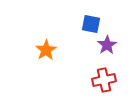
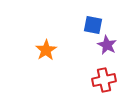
blue square: moved 2 px right, 1 px down
purple star: rotated 12 degrees counterclockwise
